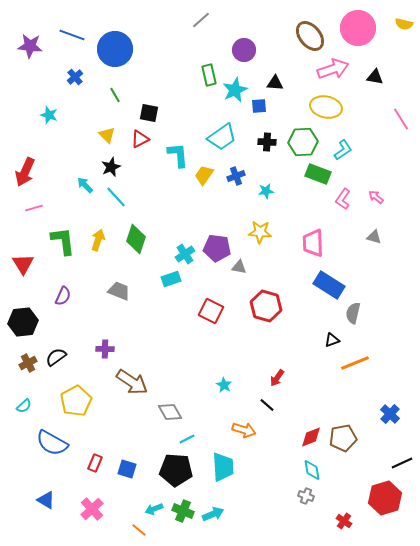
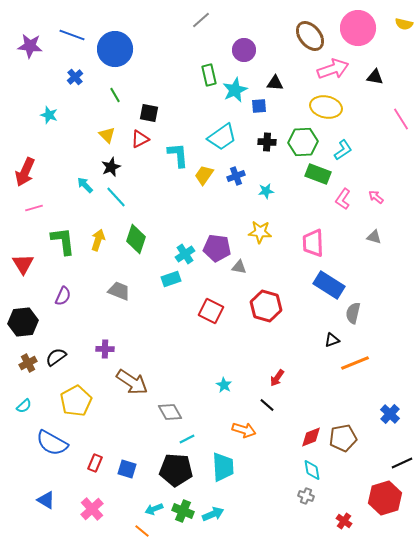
orange line at (139, 530): moved 3 px right, 1 px down
